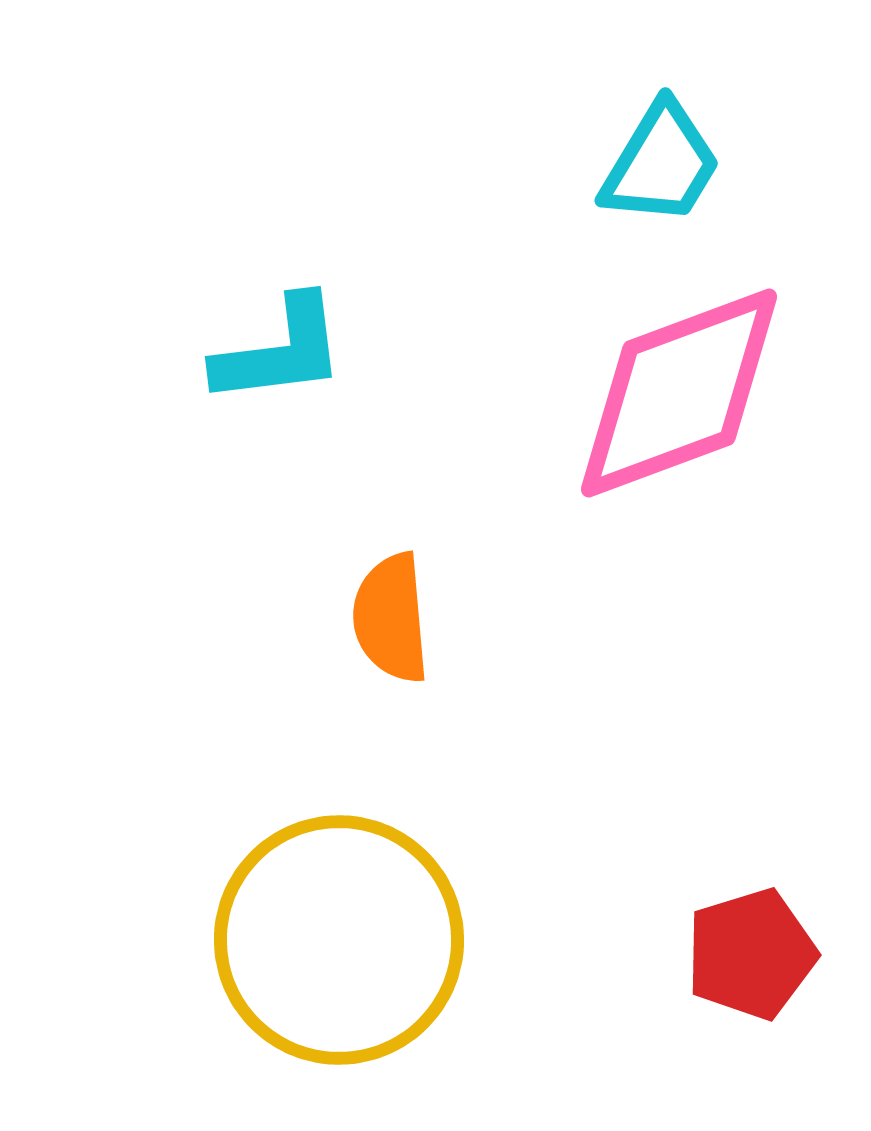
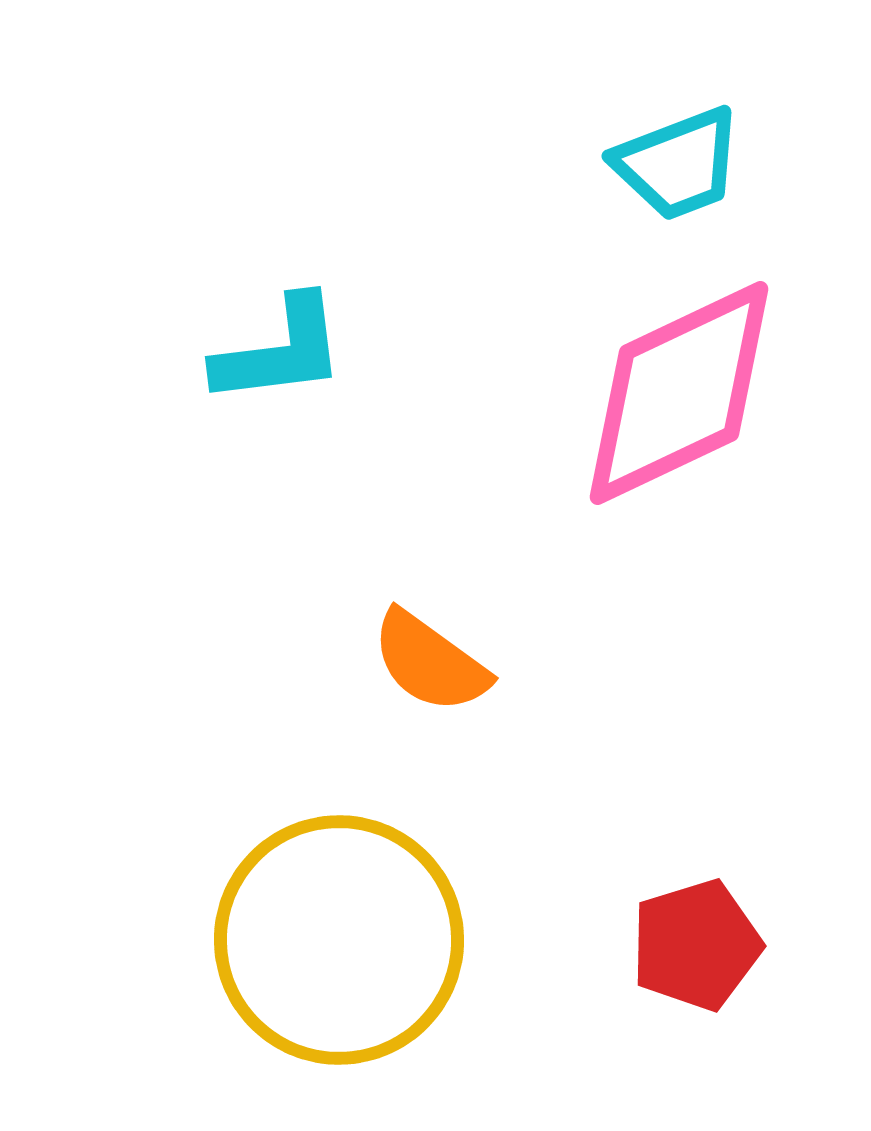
cyan trapezoid: moved 17 px right; rotated 38 degrees clockwise
pink diamond: rotated 5 degrees counterclockwise
orange semicircle: moved 39 px right, 44 px down; rotated 49 degrees counterclockwise
red pentagon: moved 55 px left, 9 px up
